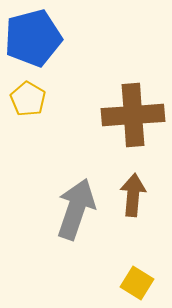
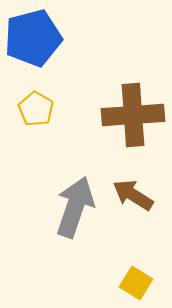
yellow pentagon: moved 8 px right, 10 px down
brown arrow: rotated 63 degrees counterclockwise
gray arrow: moved 1 px left, 2 px up
yellow square: moved 1 px left
